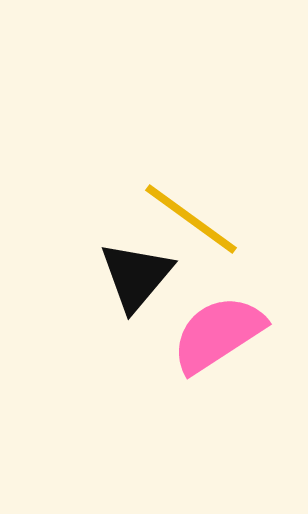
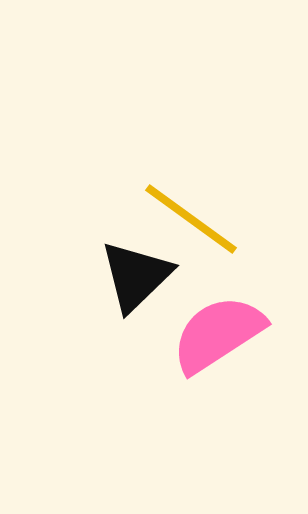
black triangle: rotated 6 degrees clockwise
